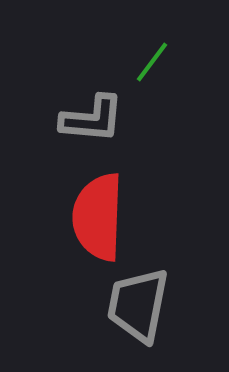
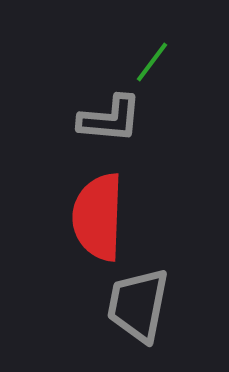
gray L-shape: moved 18 px right
